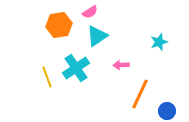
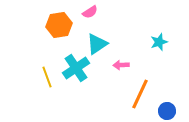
cyan triangle: moved 8 px down
